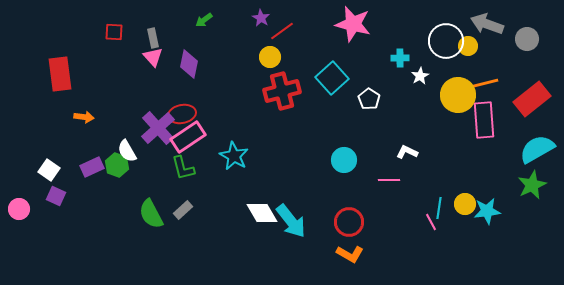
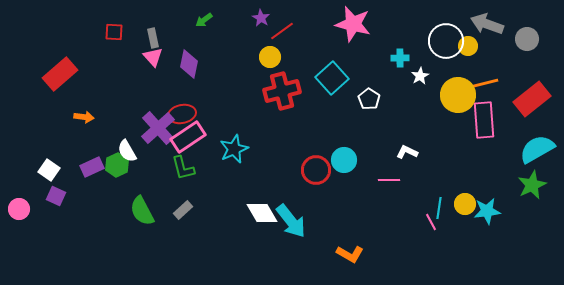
red rectangle at (60, 74): rotated 56 degrees clockwise
cyan star at (234, 156): moved 7 px up; rotated 20 degrees clockwise
green hexagon at (117, 165): rotated 15 degrees clockwise
green semicircle at (151, 214): moved 9 px left, 3 px up
red circle at (349, 222): moved 33 px left, 52 px up
